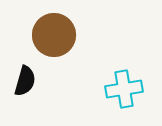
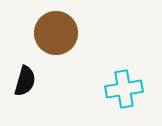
brown circle: moved 2 px right, 2 px up
